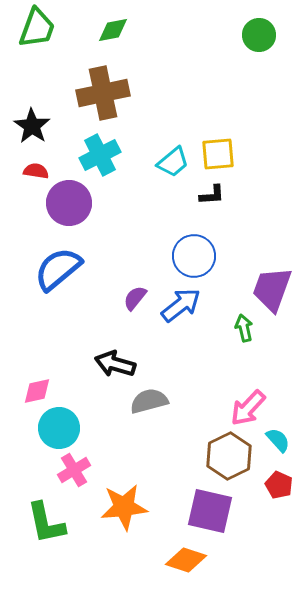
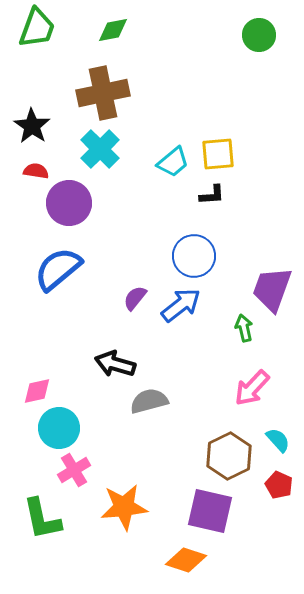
cyan cross: moved 6 px up; rotated 18 degrees counterclockwise
pink arrow: moved 4 px right, 20 px up
green L-shape: moved 4 px left, 4 px up
